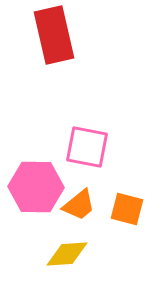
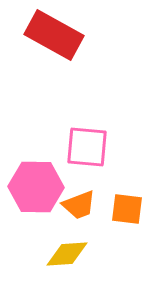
red rectangle: rotated 48 degrees counterclockwise
pink square: rotated 6 degrees counterclockwise
orange trapezoid: rotated 18 degrees clockwise
orange square: rotated 8 degrees counterclockwise
